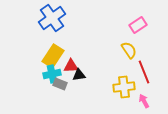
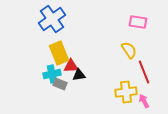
blue cross: moved 1 px down
pink rectangle: moved 3 px up; rotated 42 degrees clockwise
yellow rectangle: moved 6 px right, 3 px up; rotated 55 degrees counterclockwise
yellow cross: moved 2 px right, 5 px down
